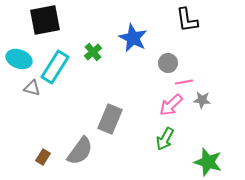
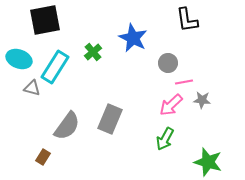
gray semicircle: moved 13 px left, 25 px up
